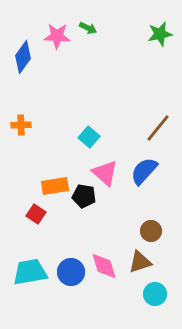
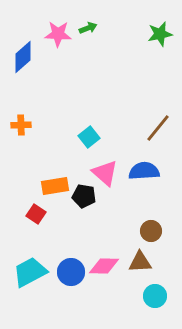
green arrow: rotated 48 degrees counterclockwise
pink star: moved 1 px right, 2 px up
blue diamond: rotated 12 degrees clockwise
cyan square: rotated 10 degrees clockwise
blue semicircle: rotated 44 degrees clockwise
brown triangle: rotated 15 degrees clockwise
pink diamond: rotated 72 degrees counterclockwise
cyan trapezoid: rotated 18 degrees counterclockwise
cyan circle: moved 2 px down
